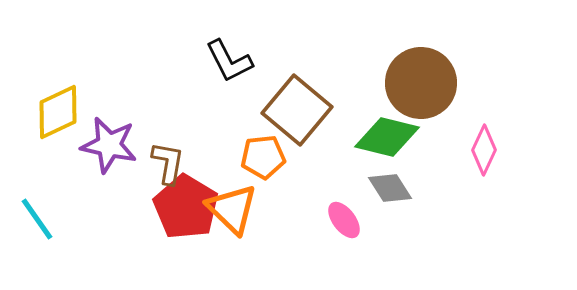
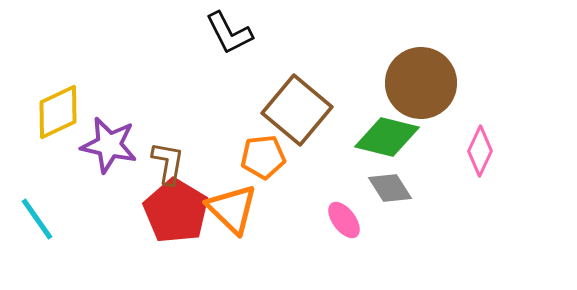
black L-shape: moved 28 px up
pink diamond: moved 4 px left, 1 px down
red pentagon: moved 10 px left, 4 px down
